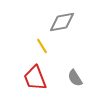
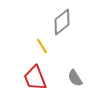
gray diamond: rotated 28 degrees counterclockwise
